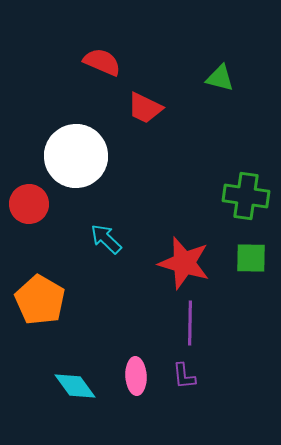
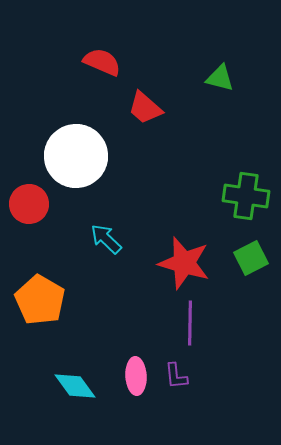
red trapezoid: rotated 15 degrees clockwise
green square: rotated 28 degrees counterclockwise
purple L-shape: moved 8 px left
